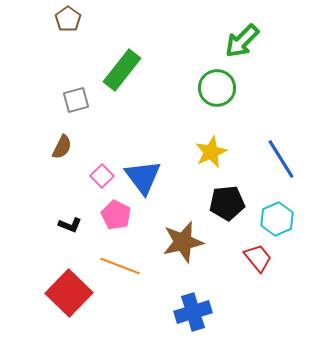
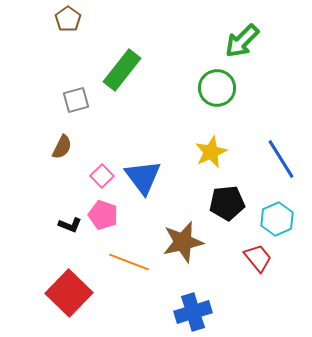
pink pentagon: moved 13 px left; rotated 8 degrees counterclockwise
orange line: moved 9 px right, 4 px up
